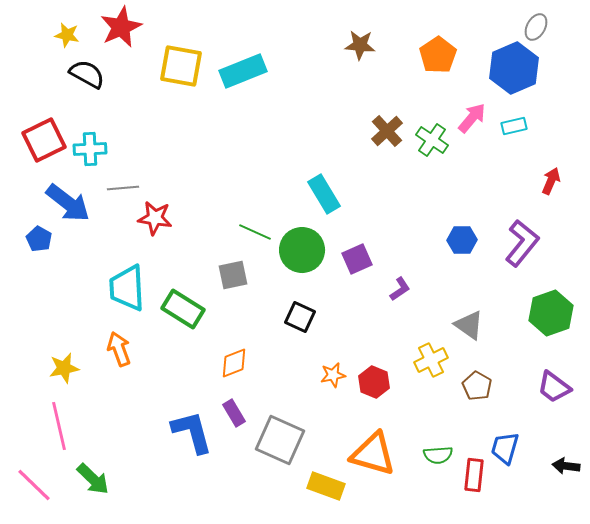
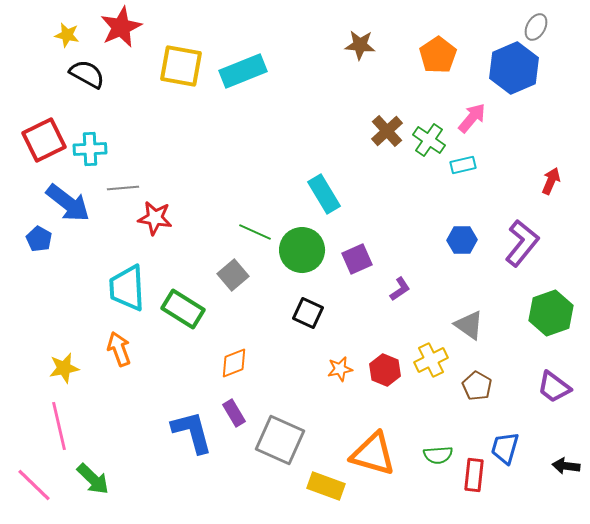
cyan rectangle at (514, 126): moved 51 px left, 39 px down
green cross at (432, 140): moved 3 px left
gray square at (233, 275): rotated 28 degrees counterclockwise
black square at (300, 317): moved 8 px right, 4 px up
orange star at (333, 375): moved 7 px right, 6 px up
red hexagon at (374, 382): moved 11 px right, 12 px up
